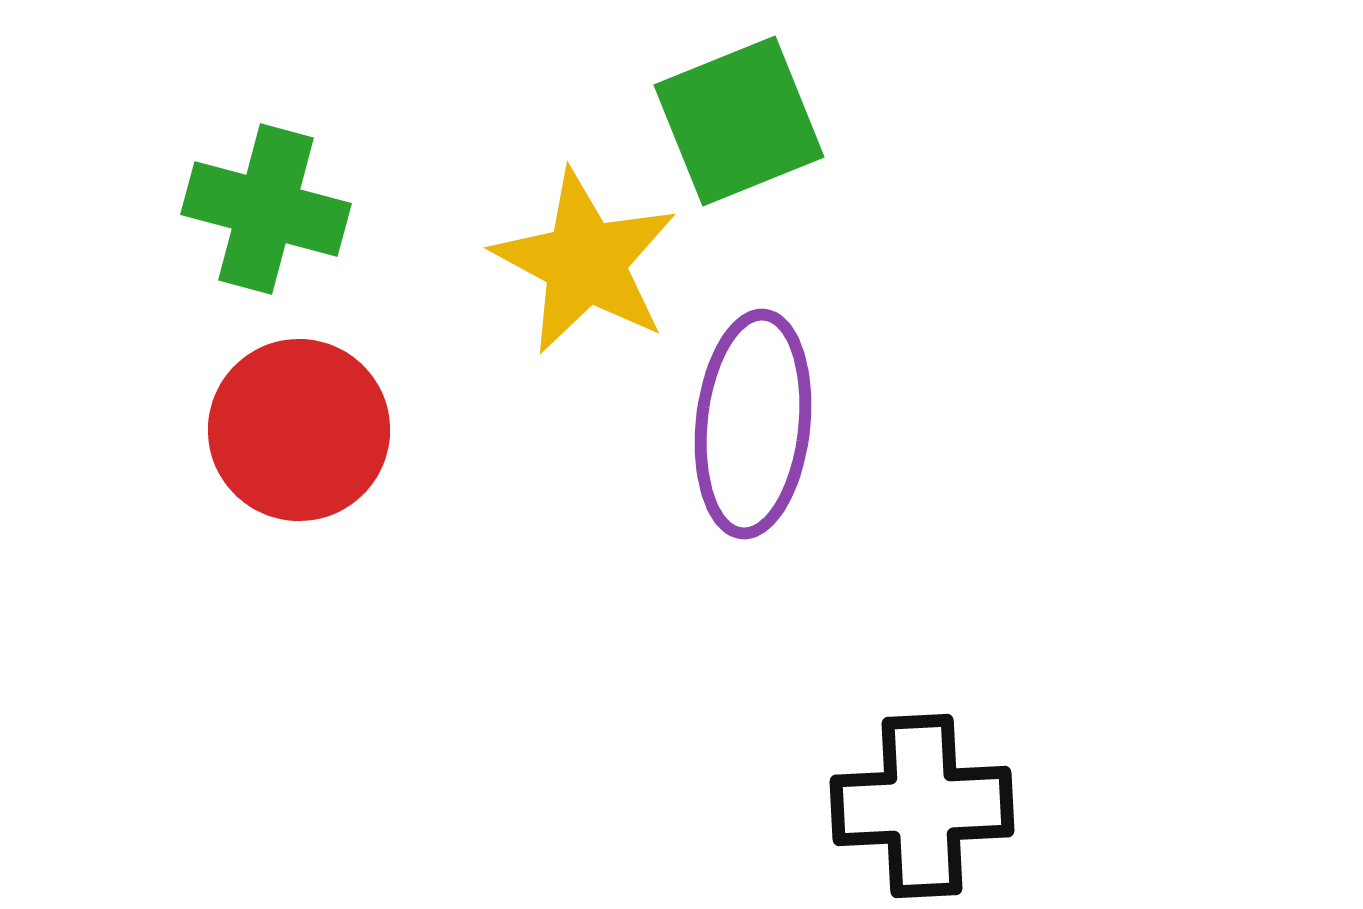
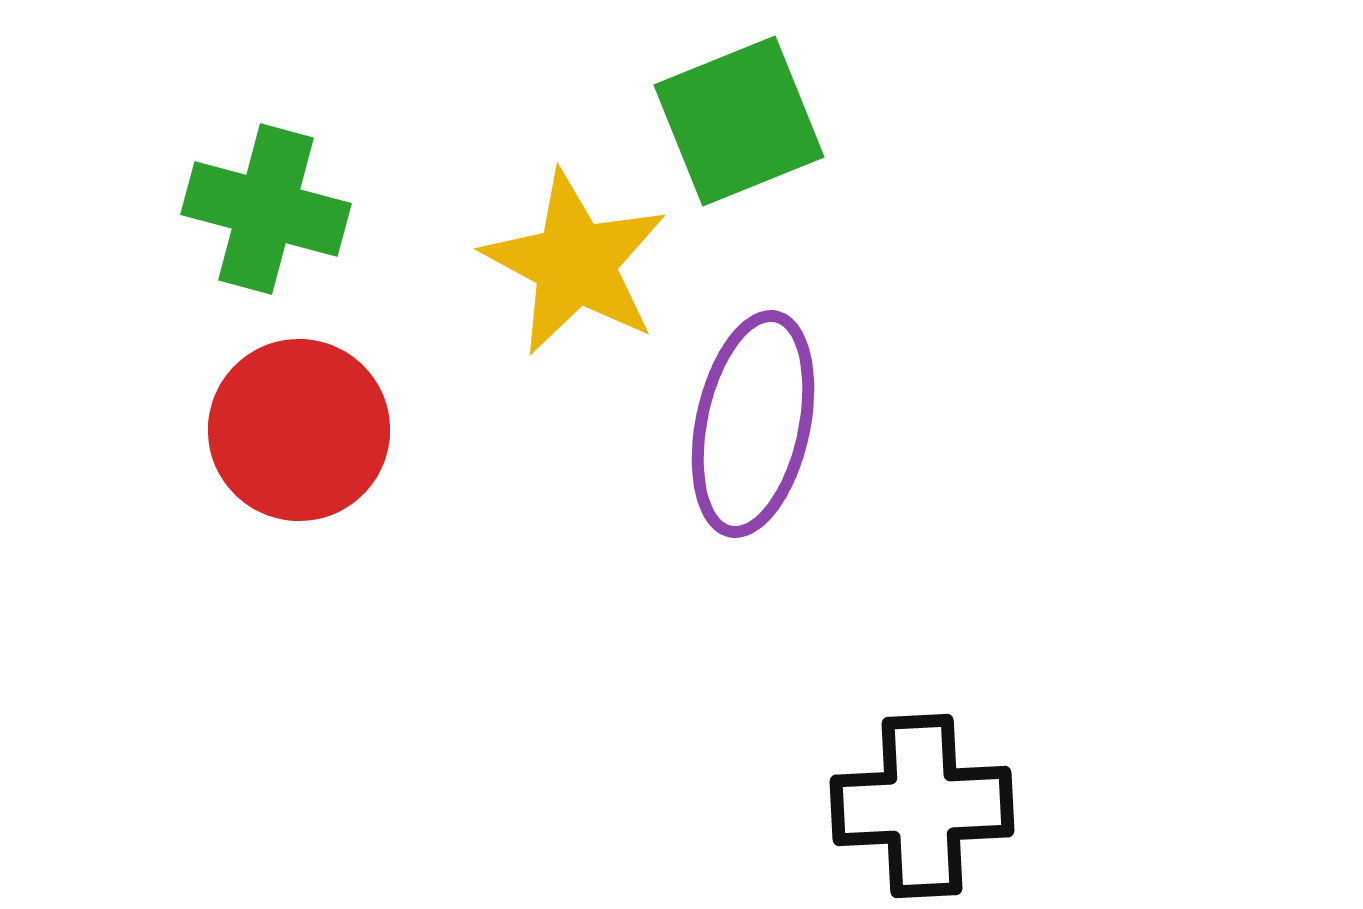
yellow star: moved 10 px left, 1 px down
purple ellipse: rotated 6 degrees clockwise
